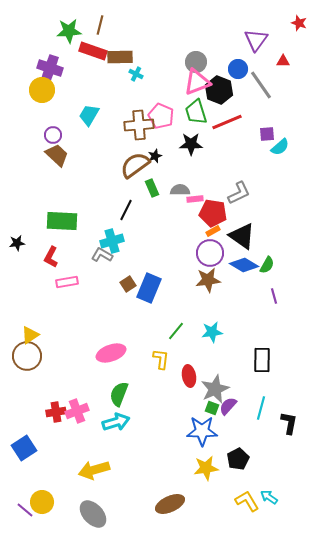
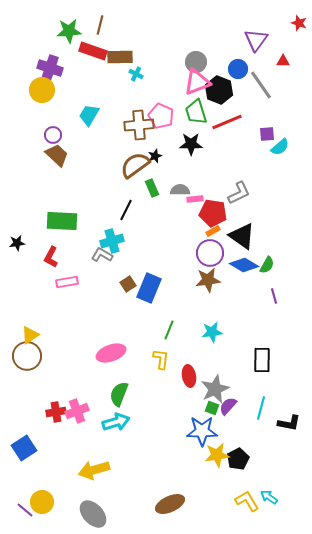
green line at (176, 331): moved 7 px left, 1 px up; rotated 18 degrees counterclockwise
black L-shape at (289, 423): rotated 90 degrees clockwise
yellow star at (206, 468): moved 11 px right, 13 px up
